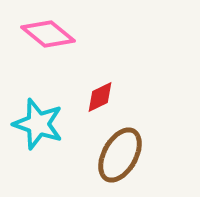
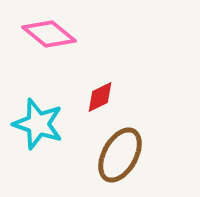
pink diamond: moved 1 px right
